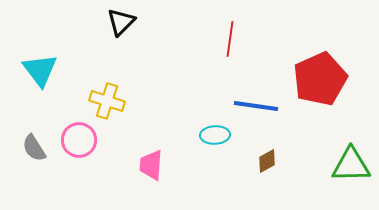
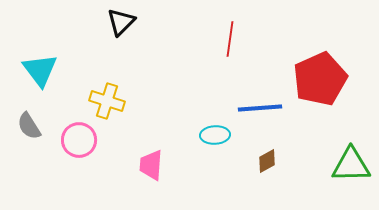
blue line: moved 4 px right, 2 px down; rotated 12 degrees counterclockwise
gray semicircle: moved 5 px left, 22 px up
